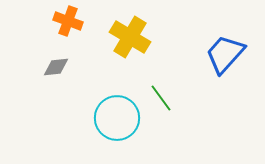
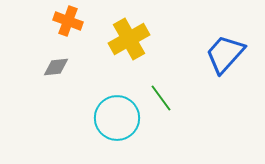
yellow cross: moved 1 px left, 2 px down; rotated 30 degrees clockwise
